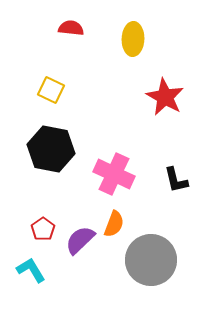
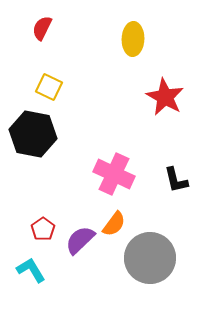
red semicircle: moved 29 px left; rotated 70 degrees counterclockwise
yellow square: moved 2 px left, 3 px up
black hexagon: moved 18 px left, 15 px up
orange semicircle: rotated 16 degrees clockwise
gray circle: moved 1 px left, 2 px up
